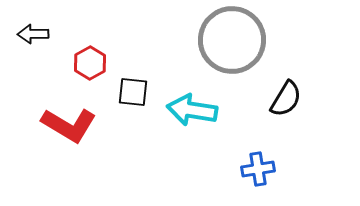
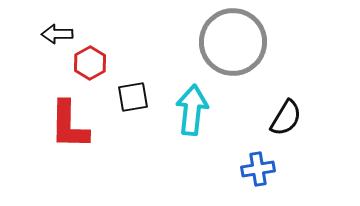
black arrow: moved 24 px right
gray circle: moved 1 px right, 2 px down
black square: moved 5 px down; rotated 16 degrees counterclockwise
black semicircle: moved 19 px down
cyan arrow: rotated 87 degrees clockwise
red L-shape: rotated 60 degrees clockwise
